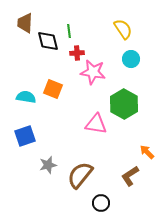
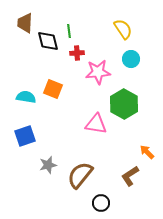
pink star: moved 5 px right; rotated 15 degrees counterclockwise
